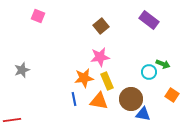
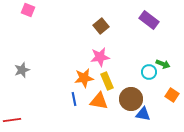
pink square: moved 10 px left, 6 px up
